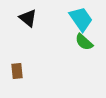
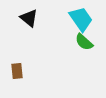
black triangle: moved 1 px right
